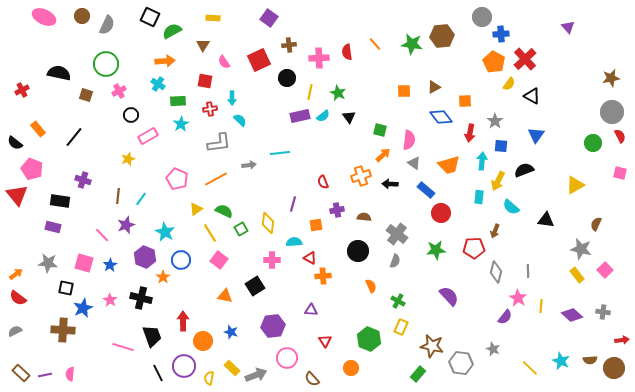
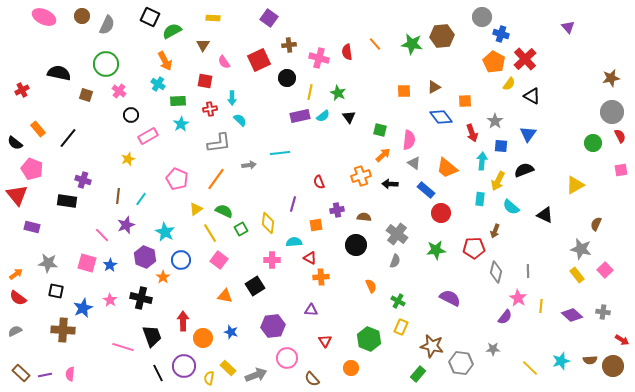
blue cross at (501, 34): rotated 21 degrees clockwise
pink cross at (319, 58): rotated 18 degrees clockwise
orange arrow at (165, 61): rotated 66 degrees clockwise
pink cross at (119, 91): rotated 24 degrees counterclockwise
red arrow at (470, 133): moved 2 px right; rotated 30 degrees counterclockwise
blue triangle at (536, 135): moved 8 px left, 1 px up
black line at (74, 137): moved 6 px left, 1 px down
orange trapezoid at (449, 165): moved 2 px left, 3 px down; rotated 55 degrees clockwise
pink square at (620, 173): moved 1 px right, 3 px up; rotated 24 degrees counterclockwise
orange line at (216, 179): rotated 25 degrees counterclockwise
red semicircle at (323, 182): moved 4 px left
cyan rectangle at (479, 197): moved 1 px right, 2 px down
black rectangle at (60, 201): moved 7 px right
black triangle at (546, 220): moved 1 px left, 5 px up; rotated 18 degrees clockwise
purple rectangle at (53, 227): moved 21 px left
black circle at (358, 251): moved 2 px left, 6 px up
pink square at (84, 263): moved 3 px right
orange cross at (323, 276): moved 2 px left, 1 px down
black square at (66, 288): moved 10 px left, 3 px down
purple semicircle at (449, 296): moved 1 px right, 2 px down; rotated 20 degrees counterclockwise
red arrow at (622, 340): rotated 40 degrees clockwise
orange circle at (203, 341): moved 3 px up
gray star at (493, 349): rotated 24 degrees counterclockwise
cyan star at (561, 361): rotated 30 degrees clockwise
yellow rectangle at (232, 368): moved 4 px left
brown circle at (614, 368): moved 1 px left, 2 px up
